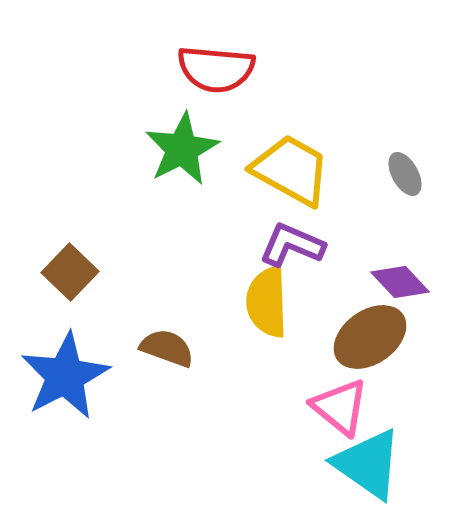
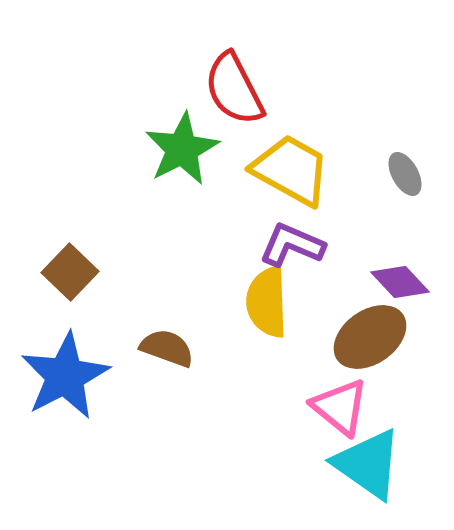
red semicircle: moved 18 px right, 20 px down; rotated 58 degrees clockwise
